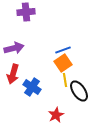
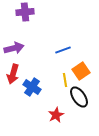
purple cross: moved 1 px left
orange square: moved 18 px right, 8 px down
black ellipse: moved 6 px down
